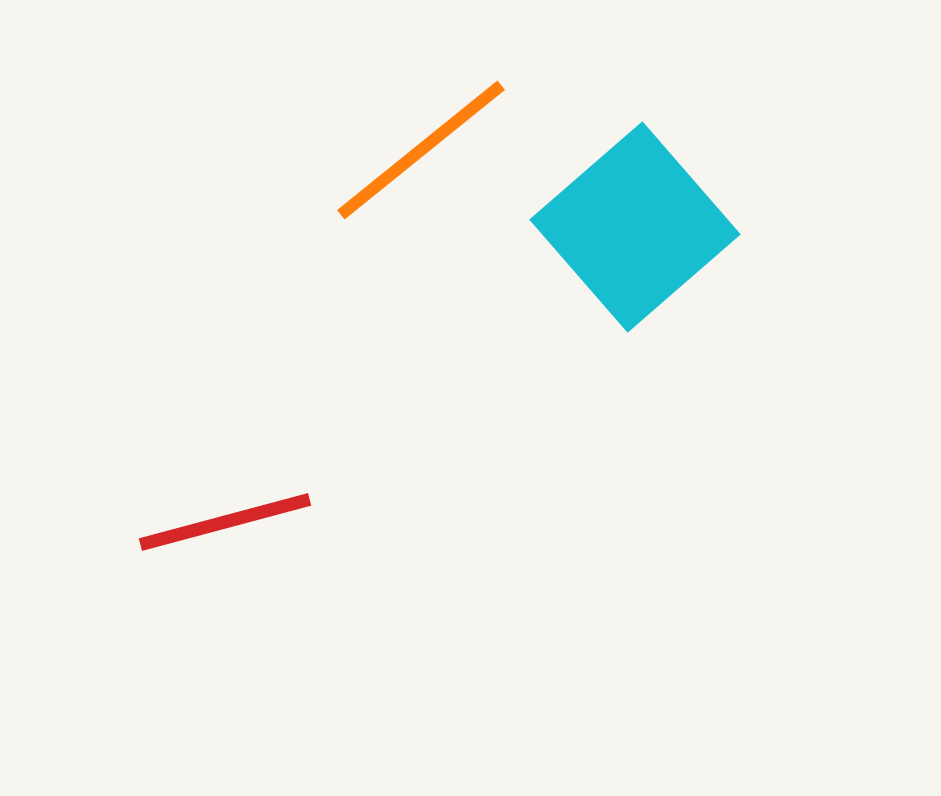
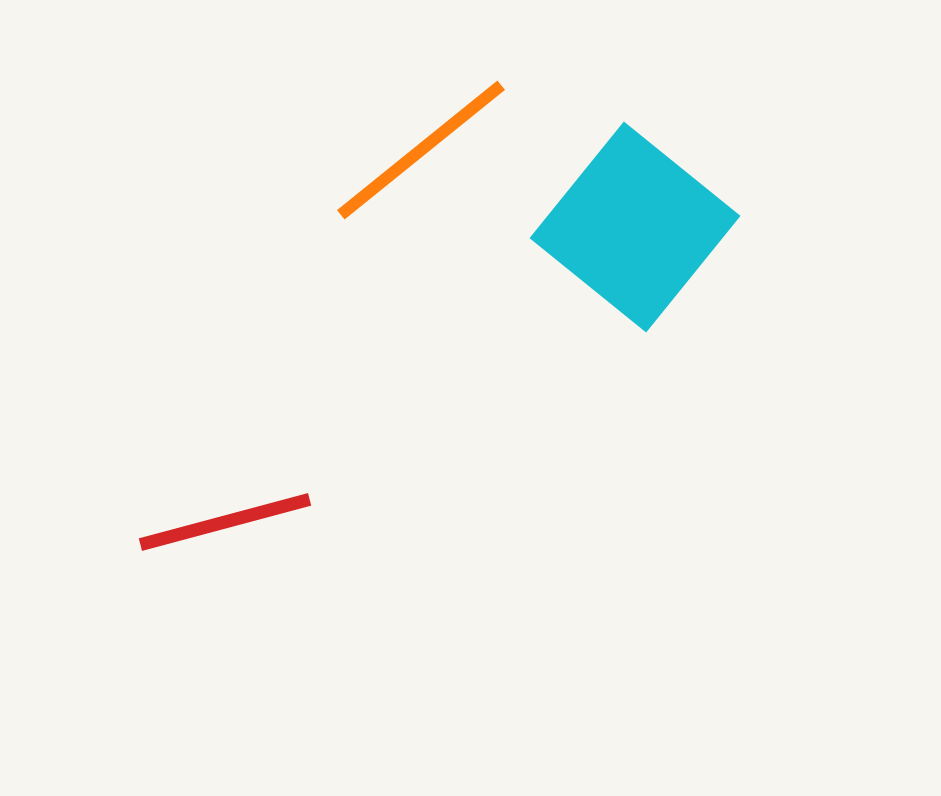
cyan square: rotated 10 degrees counterclockwise
